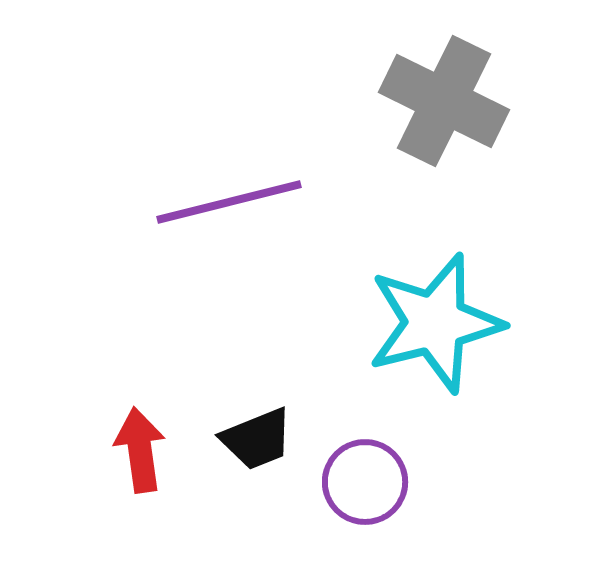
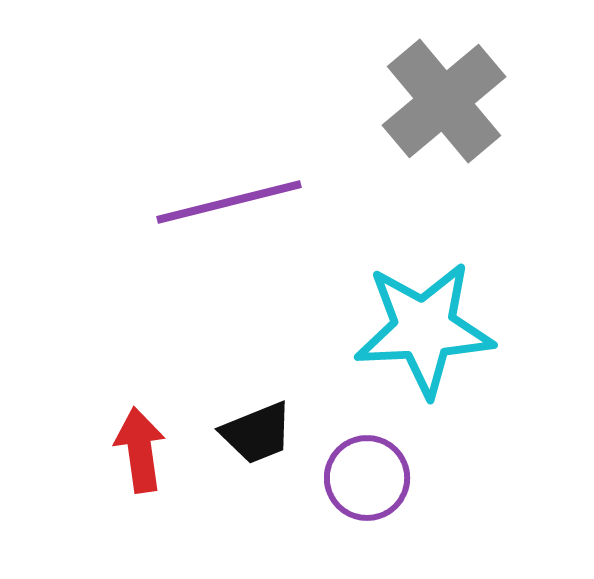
gray cross: rotated 24 degrees clockwise
cyan star: moved 11 px left, 6 px down; rotated 11 degrees clockwise
black trapezoid: moved 6 px up
purple circle: moved 2 px right, 4 px up
